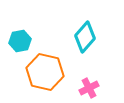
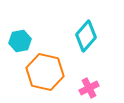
cyan diamond: moved 1 px right, 1 px up
